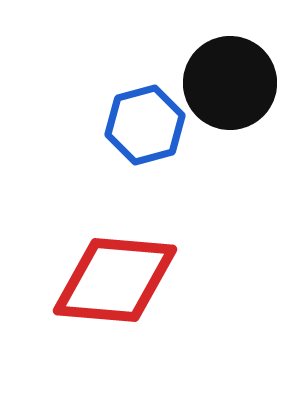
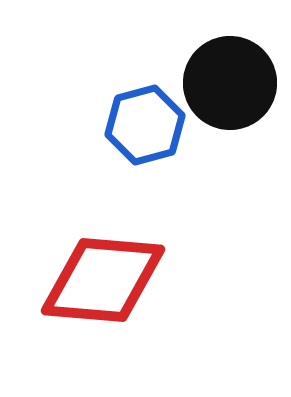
red diamond: moved 12 px left
